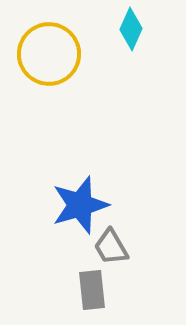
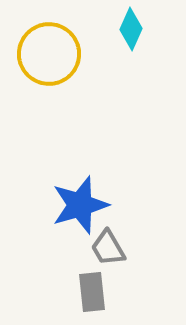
gray trapezoid: moved 3 px left, 1 px down
gray rectangle: moved 2 px down
